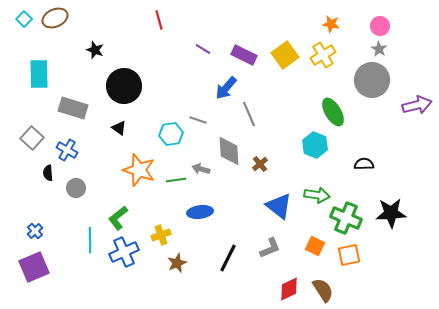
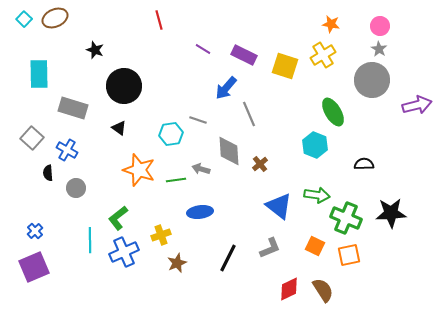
yellow square at (285, 55): moved 11 px down; rotated 36 degrees counterclockwise
